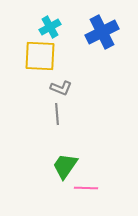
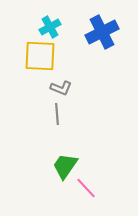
pink line: rotated 45 degrees clockwise
